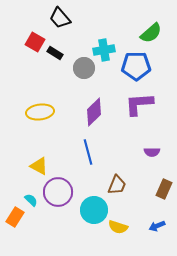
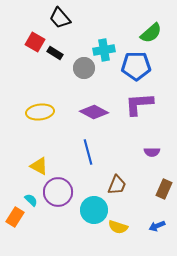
purple diamond: rotated 72 degrees clockwise
